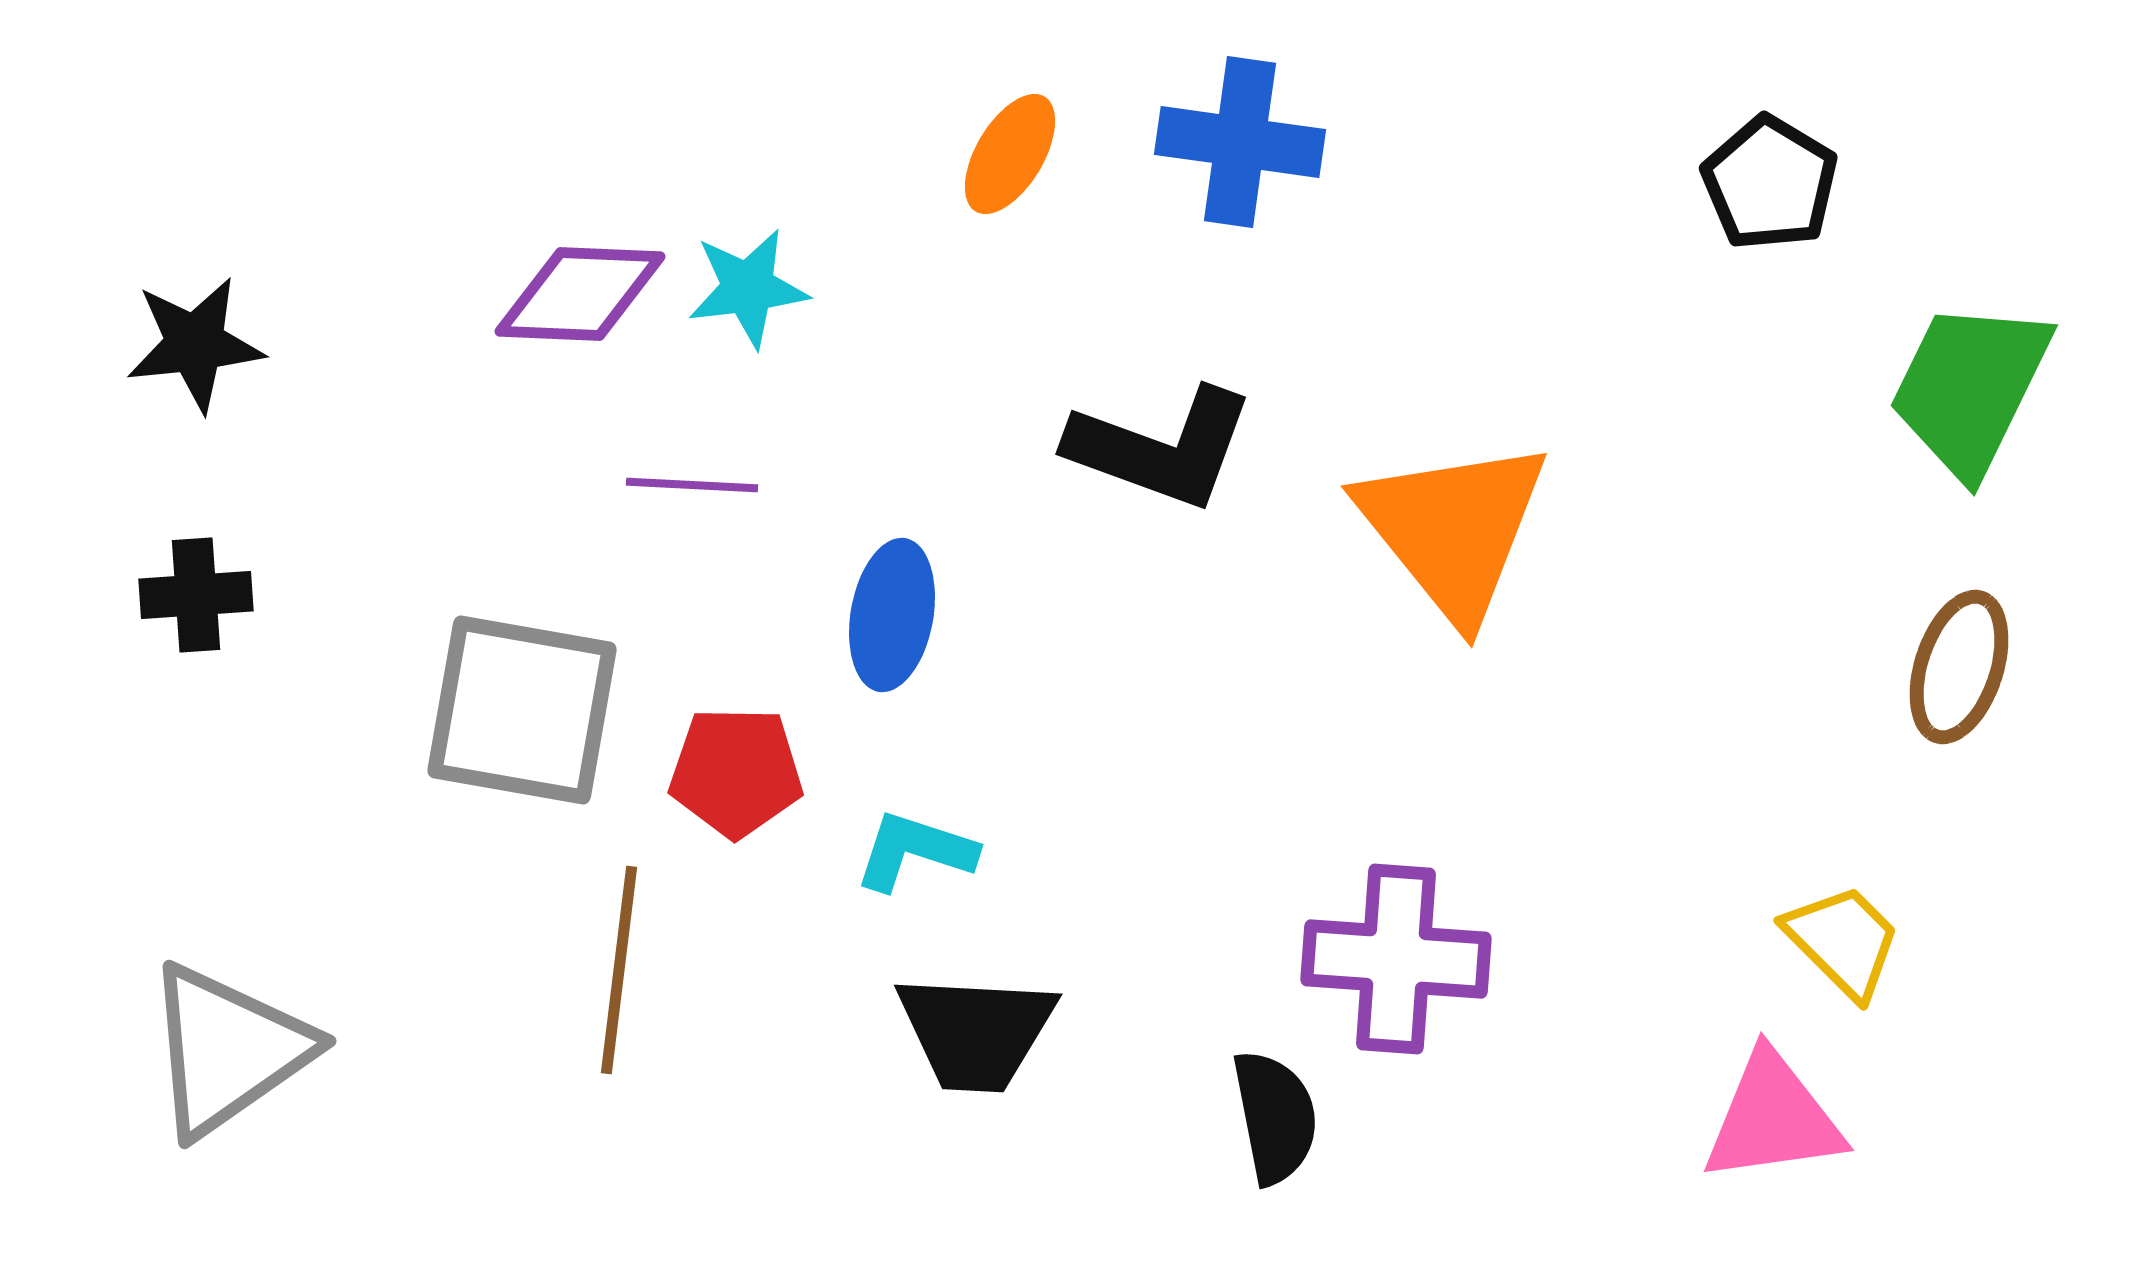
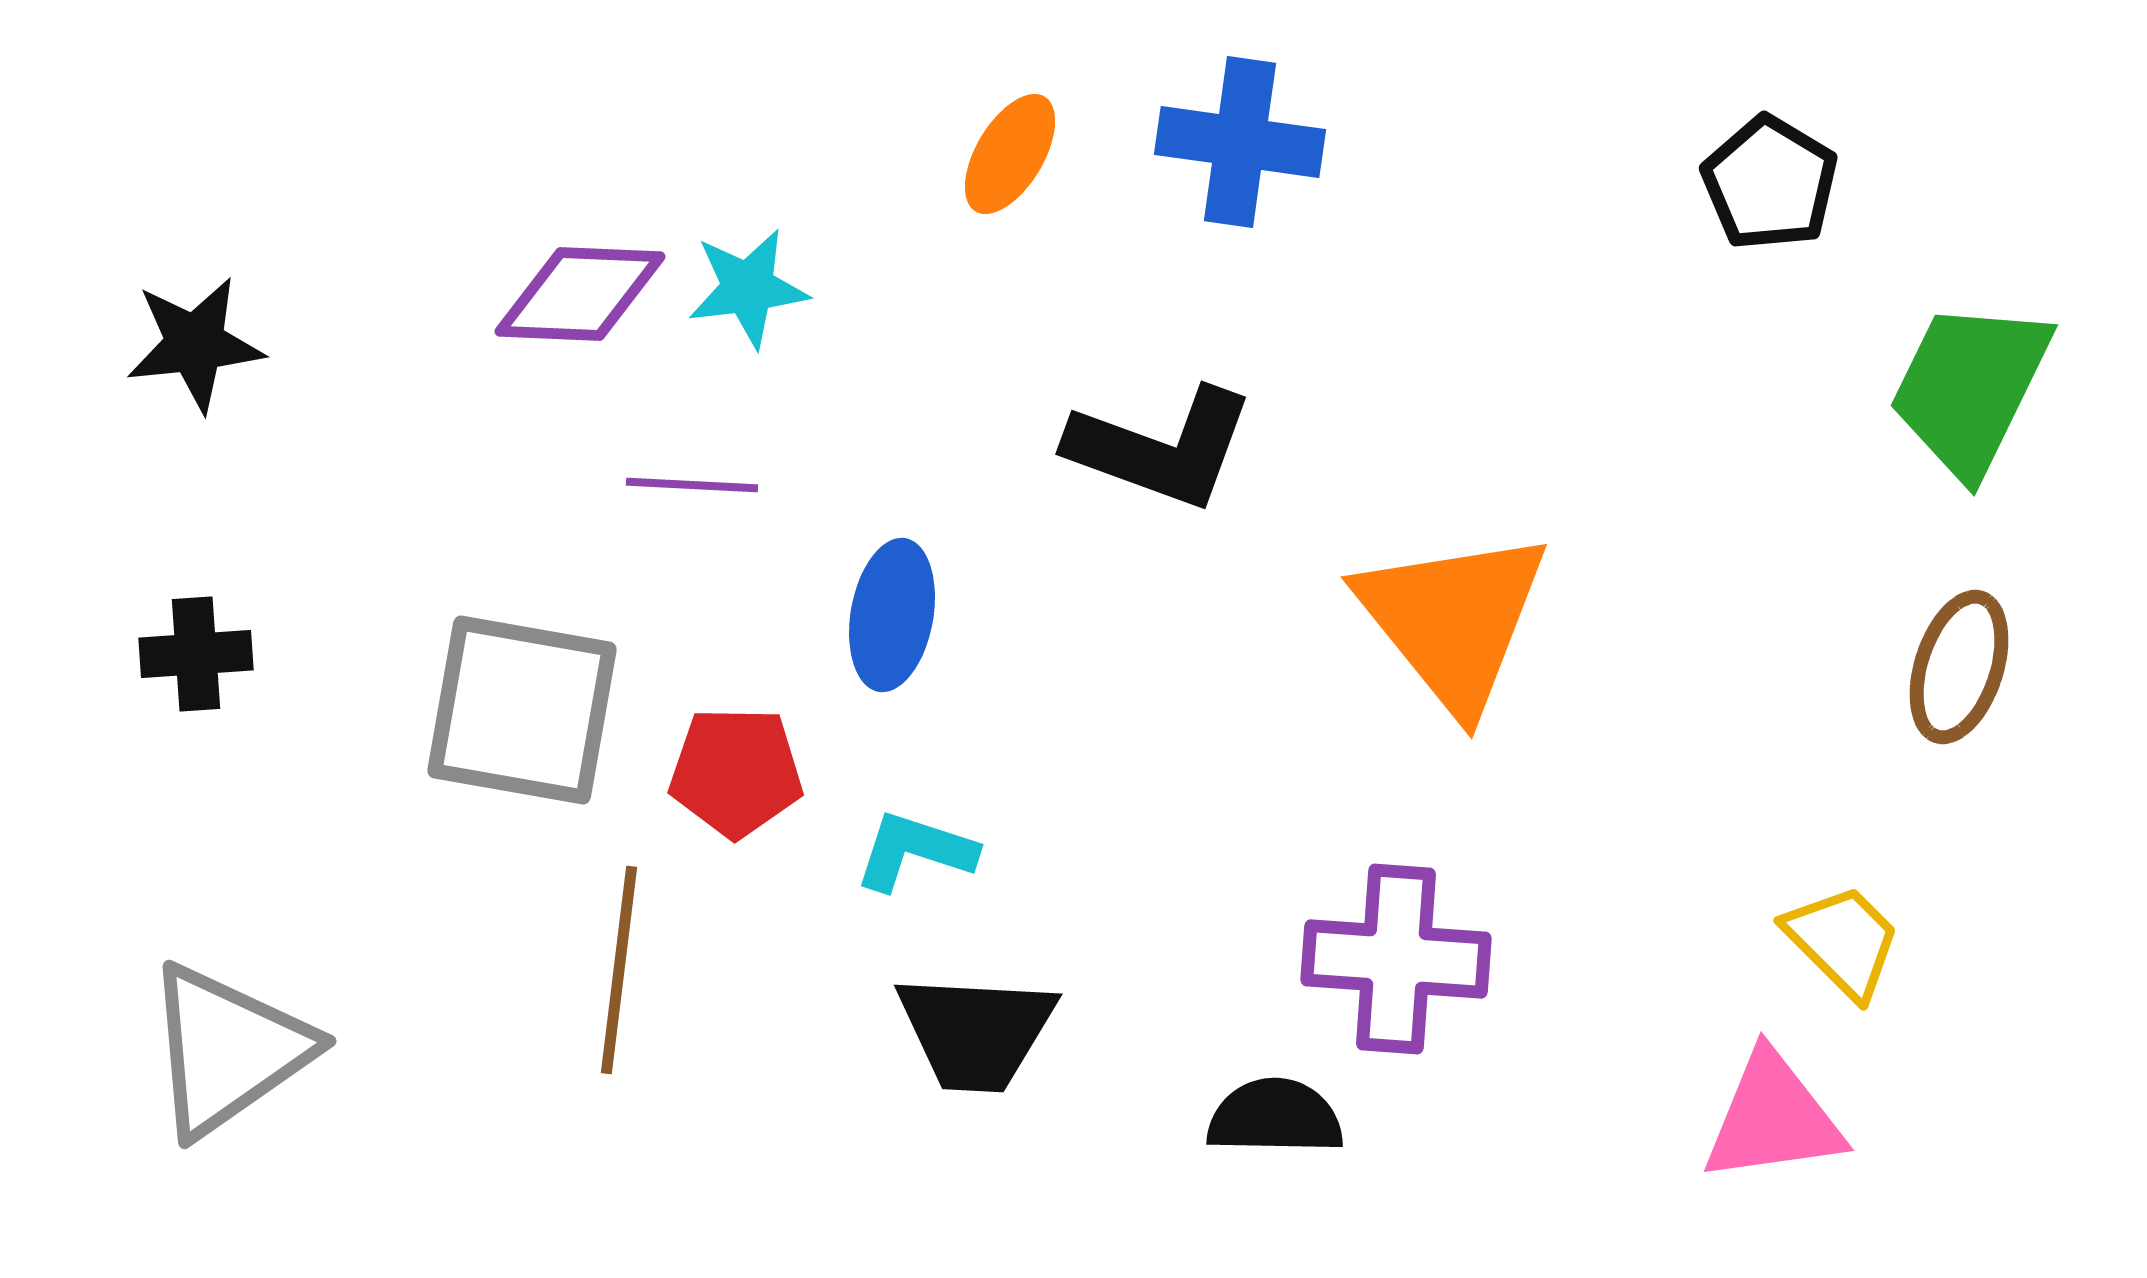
orange triangle: moved 91 px down
black cross: moved 59 px down
black semicircle: rotated 78 degrees counterclockwise
